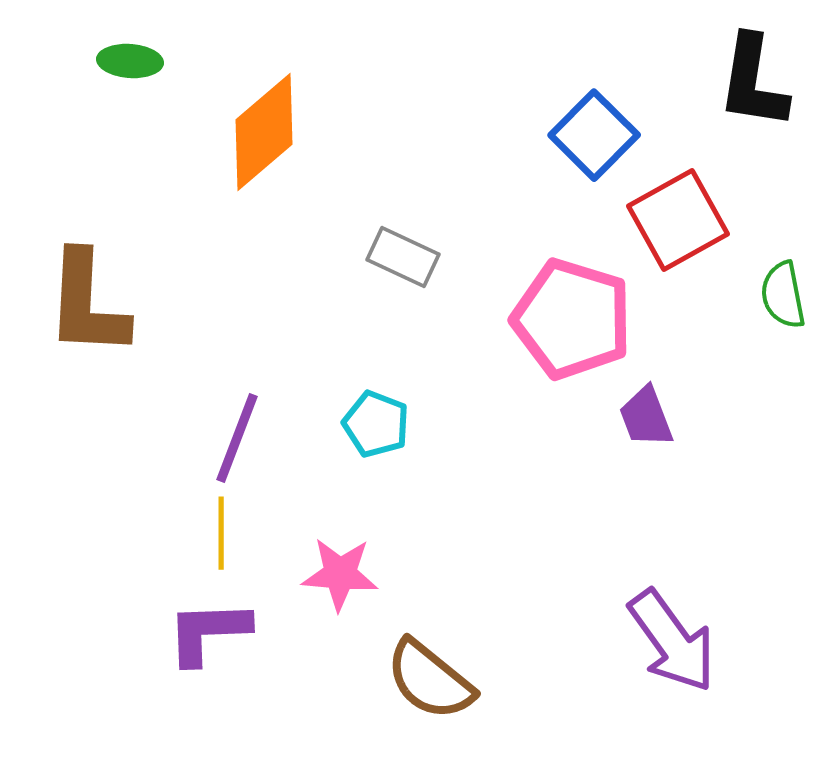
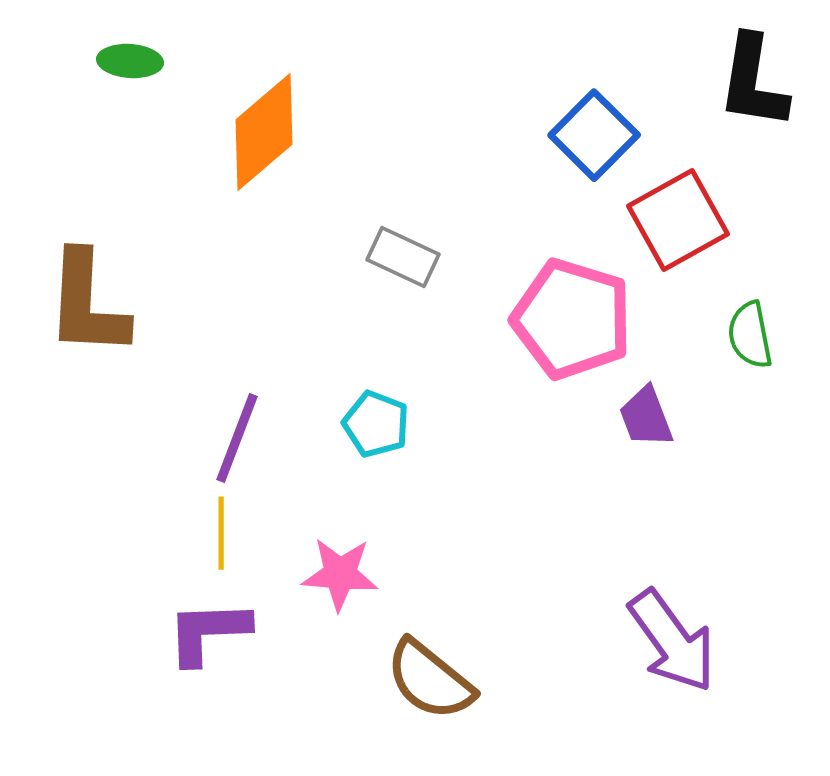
green semicircle: moved 33 px left, 40 px down
